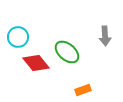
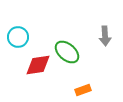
red diamond: moved 2 px right, 2 px down; rotated 60 degrees counterclockwise
